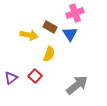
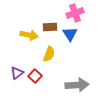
brown rectangle: rotated 32 degrees counterclockwise
purple triangle: moved 6 px right, 5 px up
gray arrow: rotated 35 degrees clockwise
